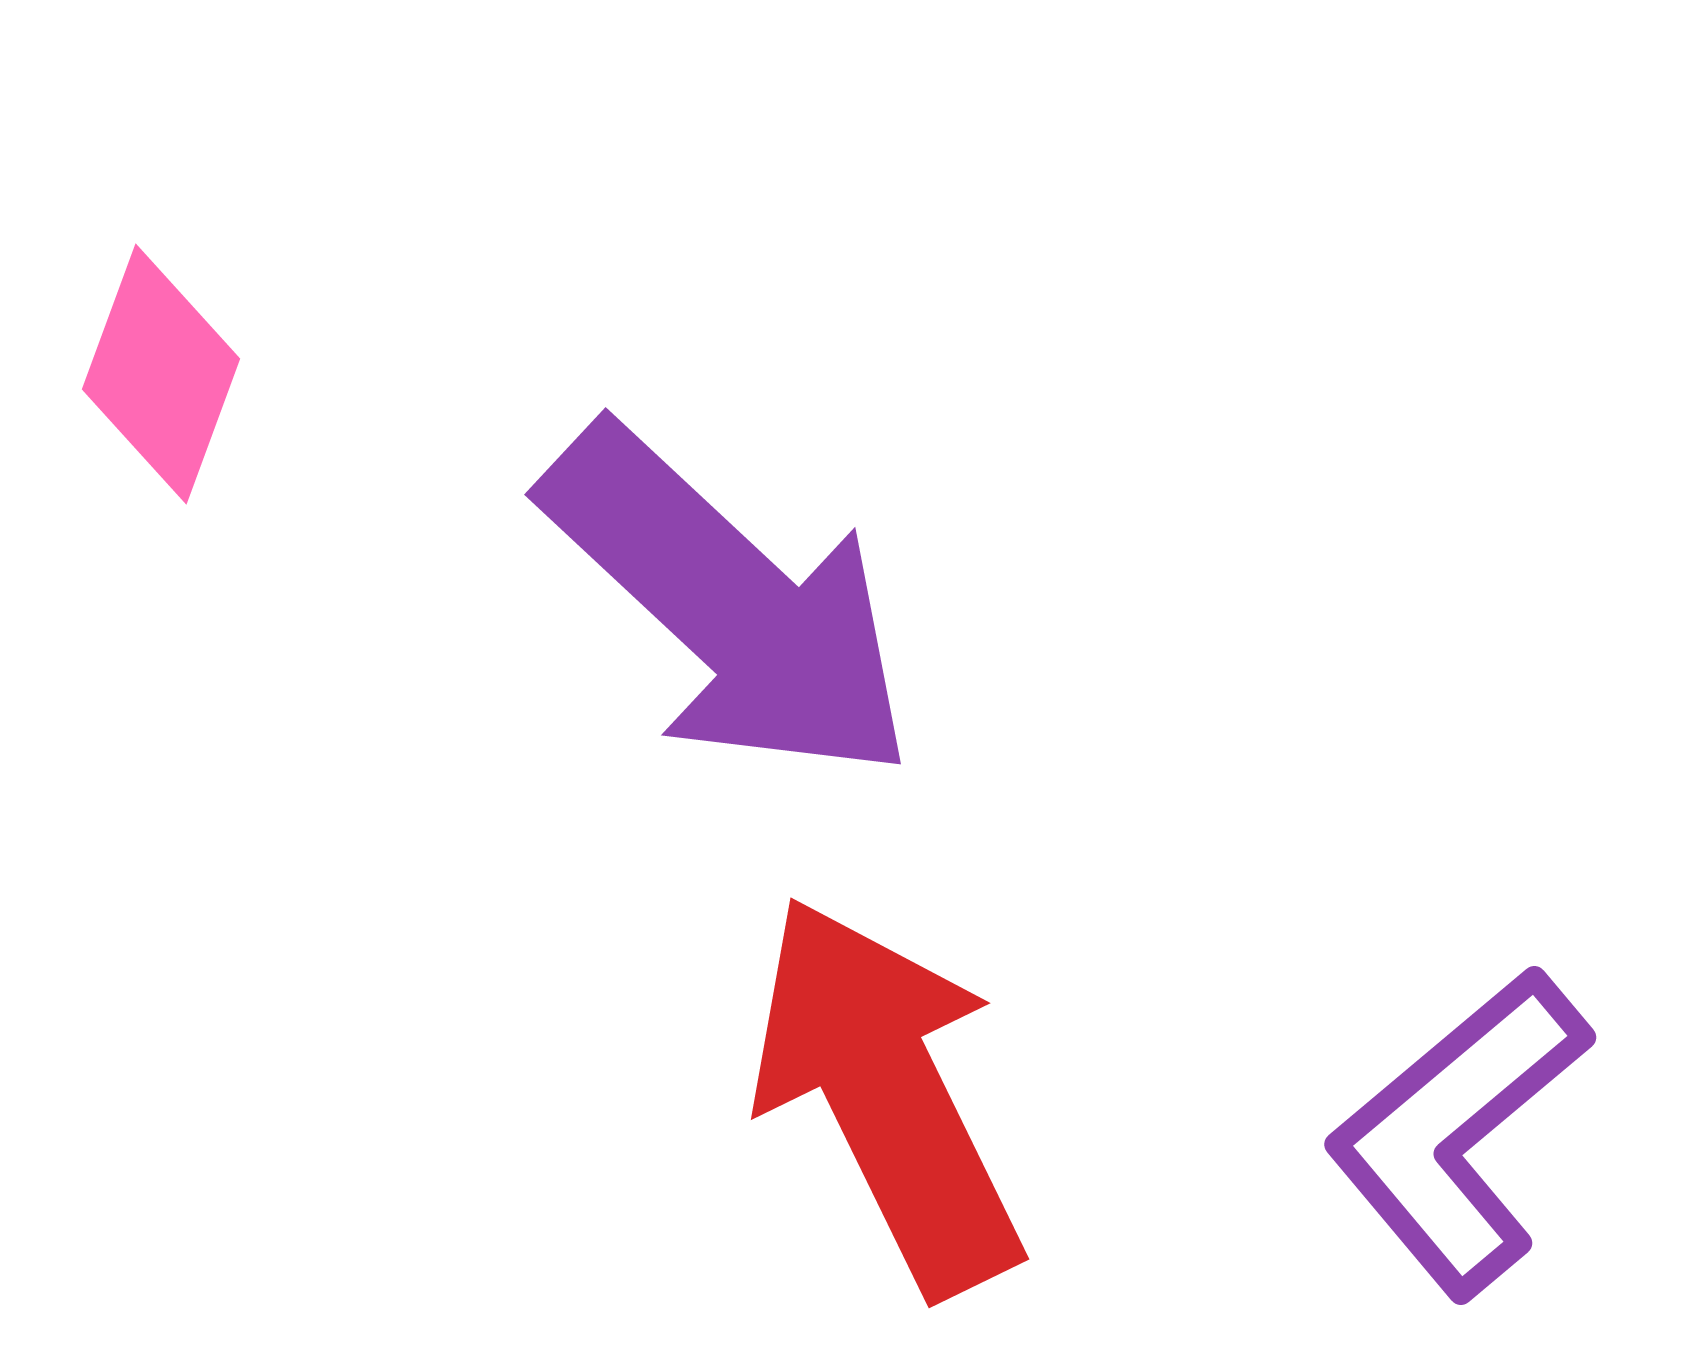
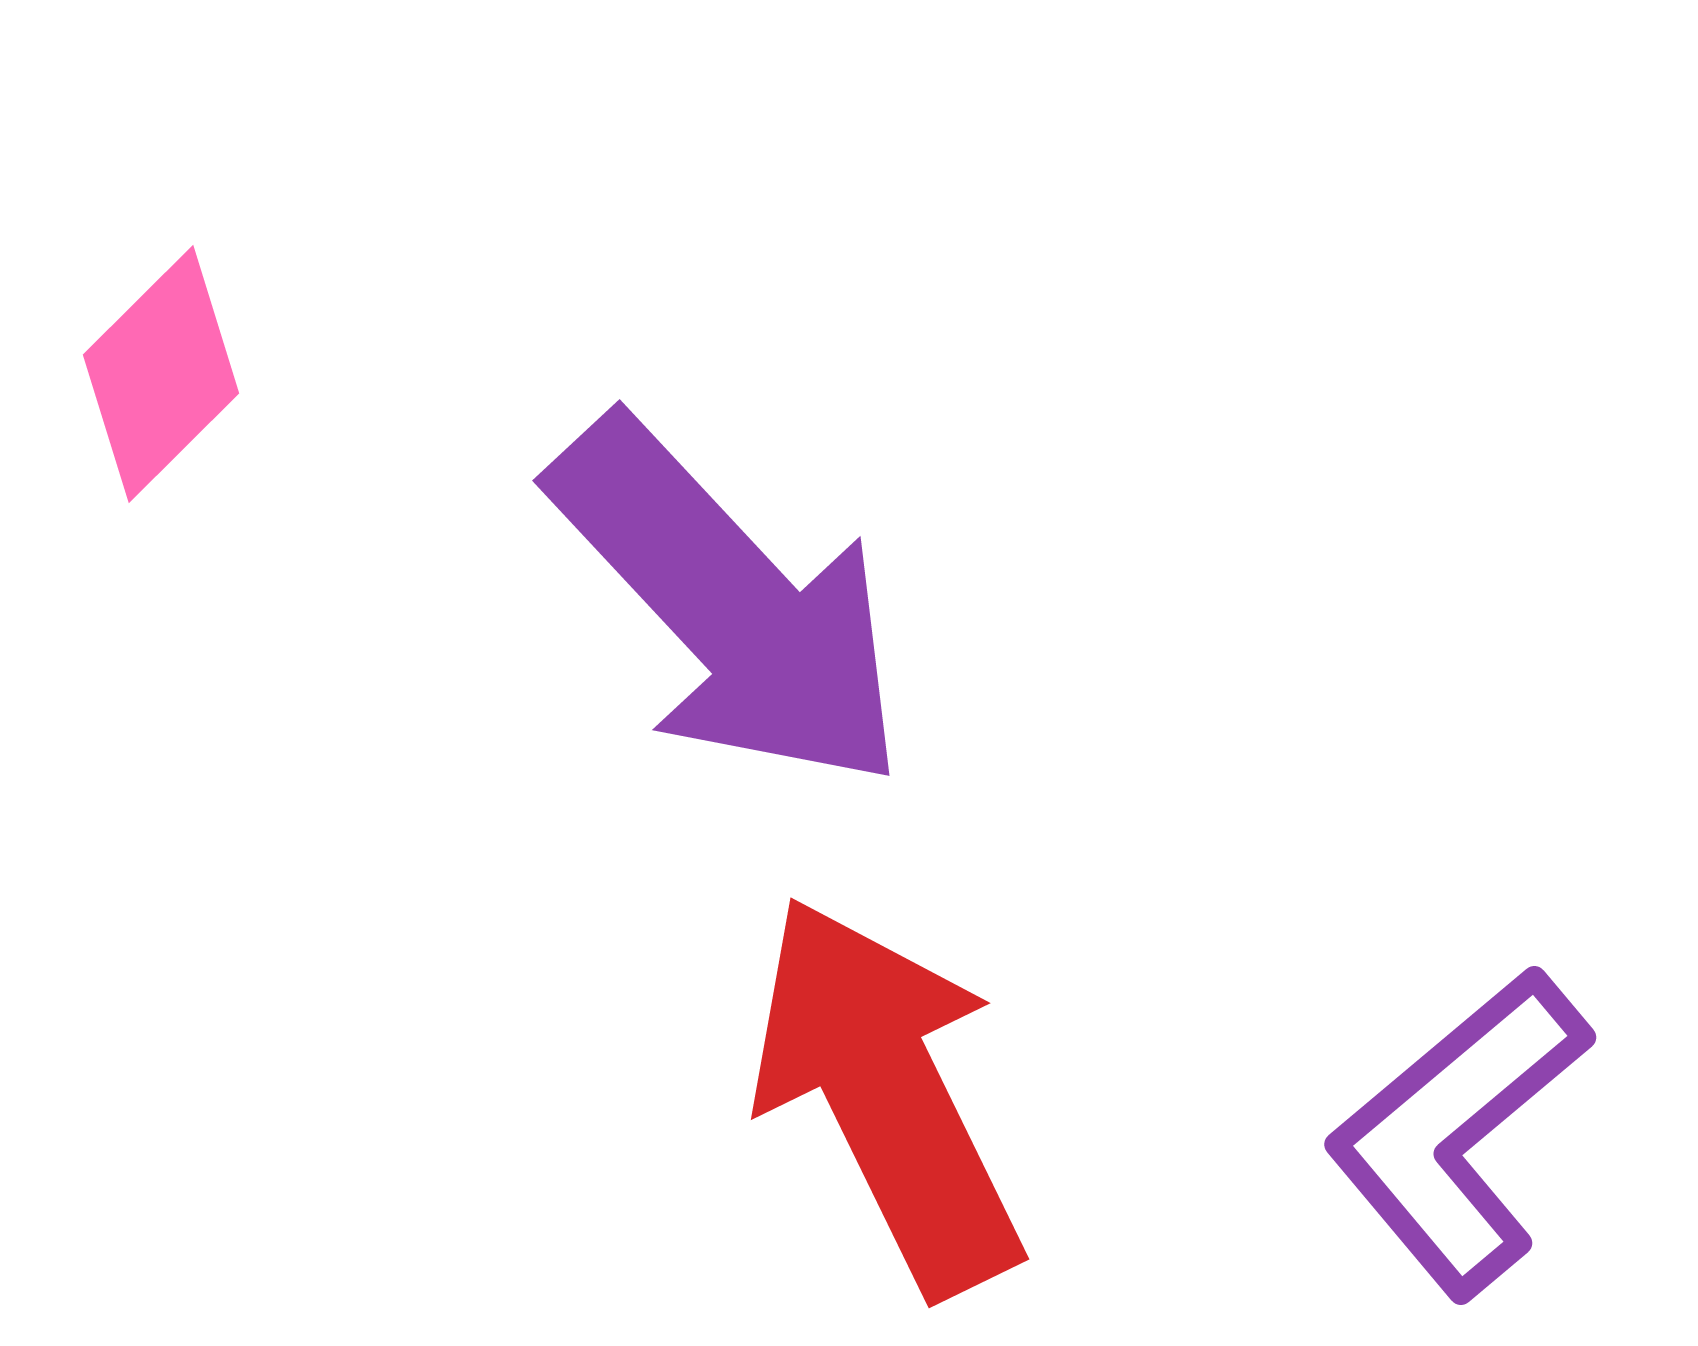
pink diamond: rotated 25 degrees clockwise
purple arrow: rotated 4 degrees clockwise
